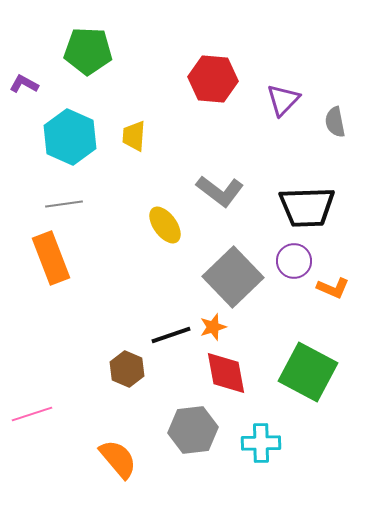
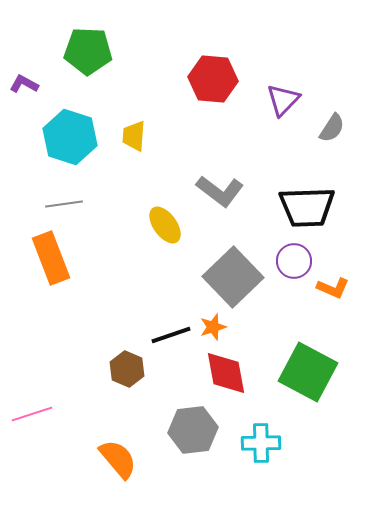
gray semicircle: moved 3 px left, 6 px down; rotated 136 degrees counterclockwise
cyan hexagon: rotated 6 degrees counterclockwise
